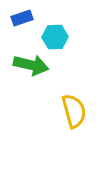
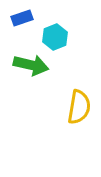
cyan hexagon: rotated 20 degrees counterclockwise
yellow semicircle: moved 5 px right, 4 px up; rotated 24 degrees clockwise
